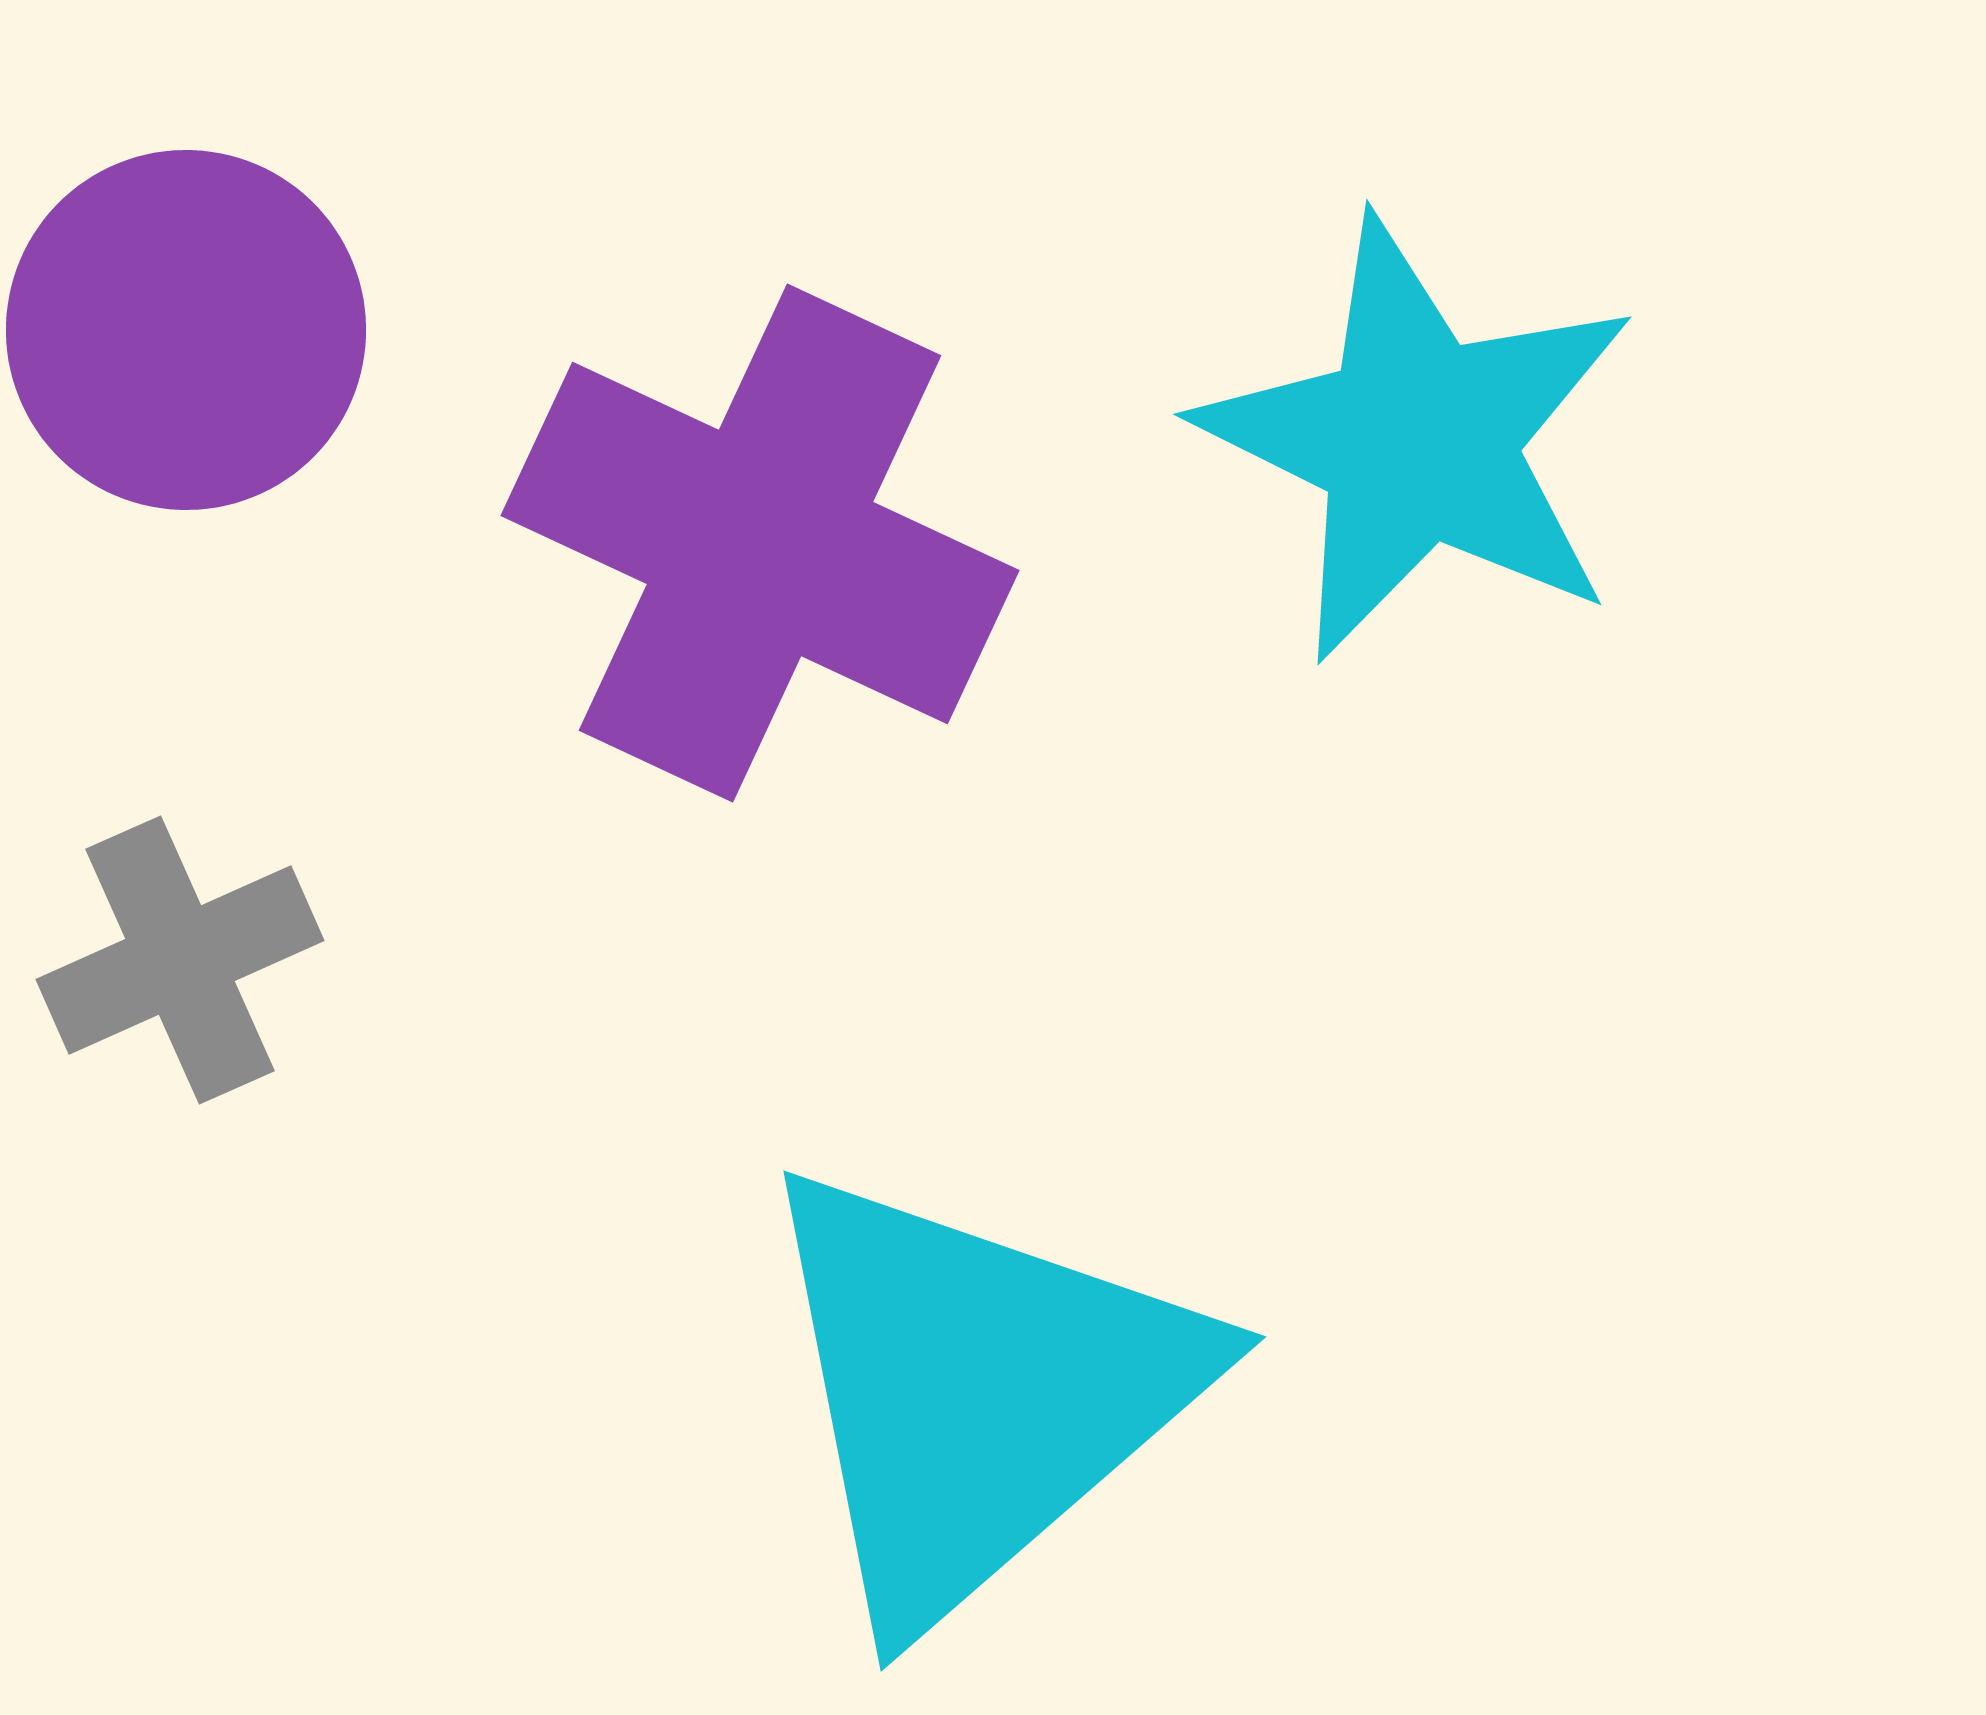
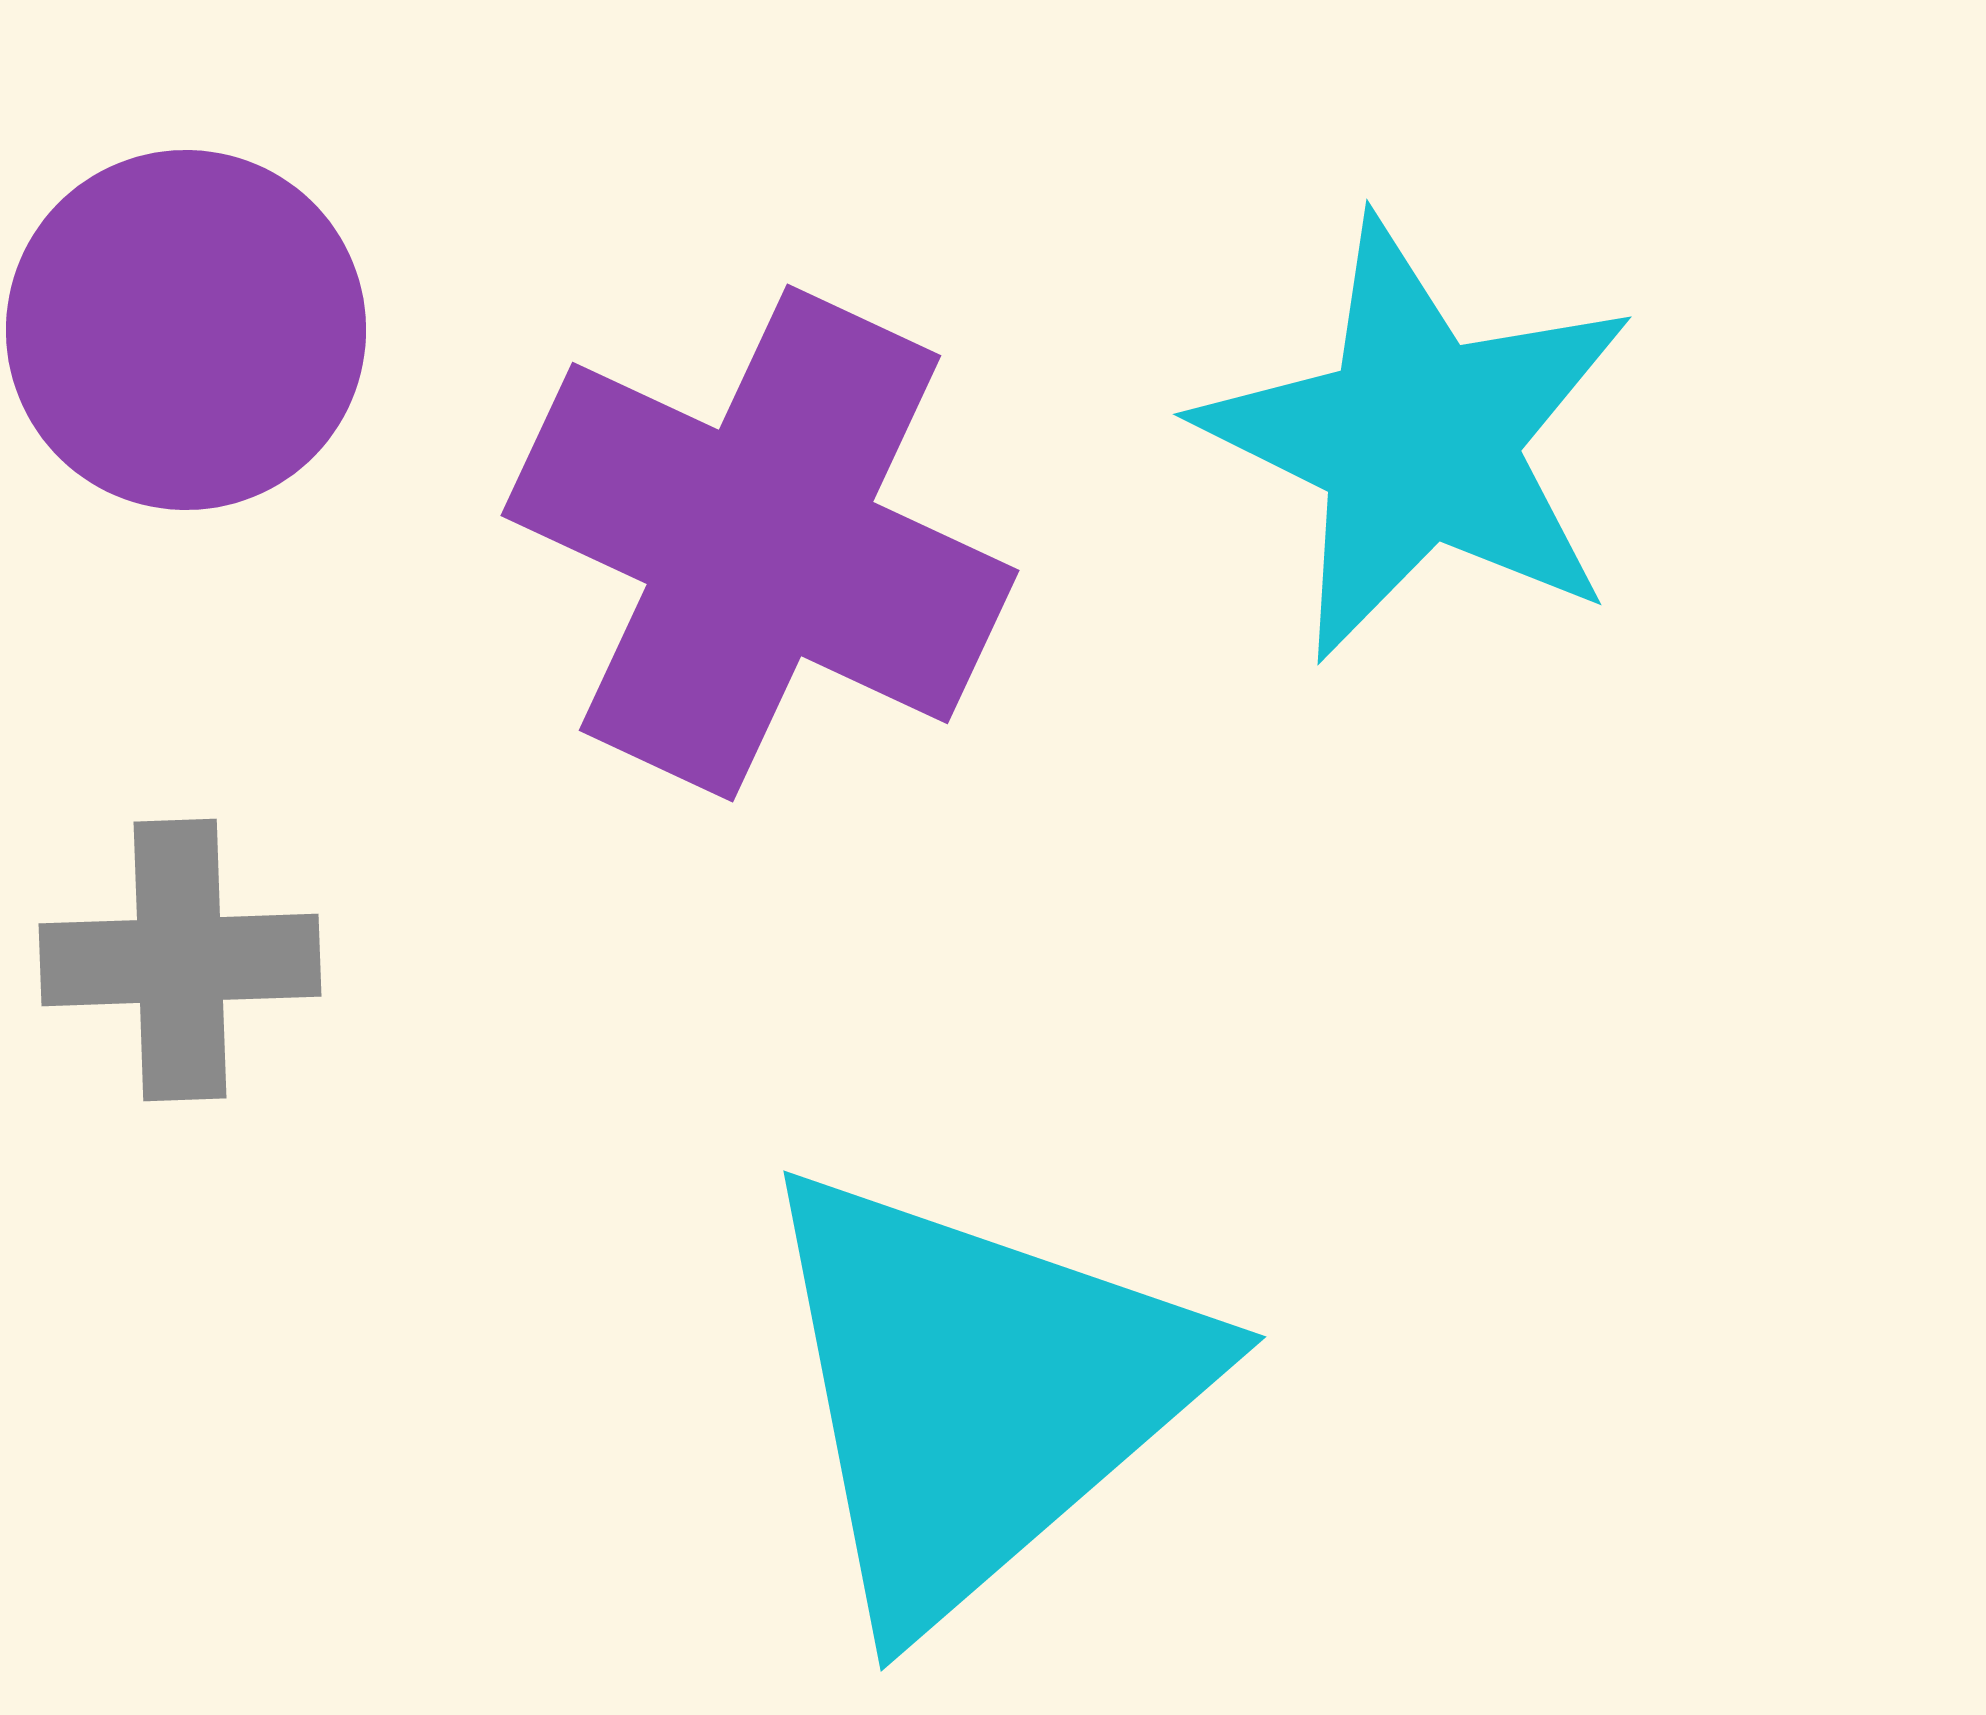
gray cross: rotated 22 degrees clockwise
